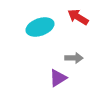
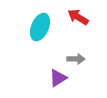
cyan ellipse: rotated 48 degrees counterclockwise
gray arrow: moved 2 px right, 1 px down
